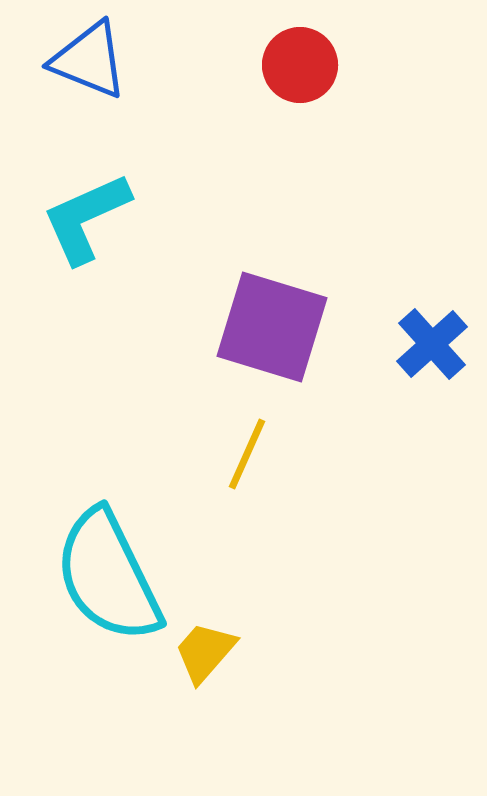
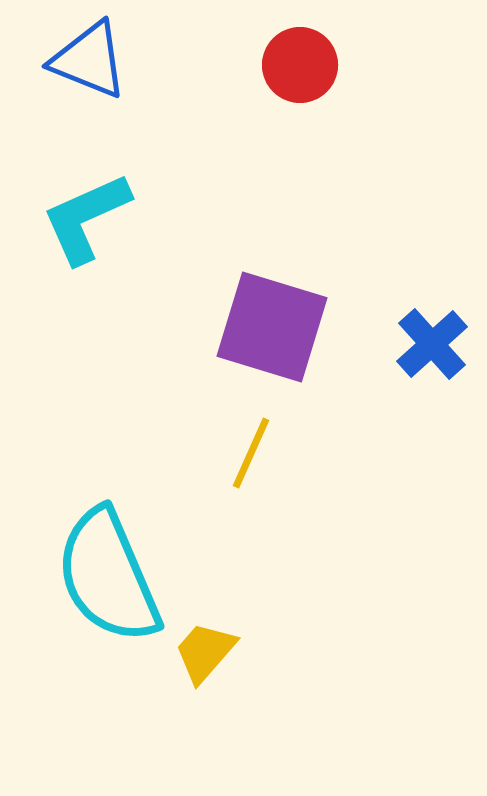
yellow line: moved 4 px right, 1 px up
cyan semicircle: rotated 3 degrees clockwise
